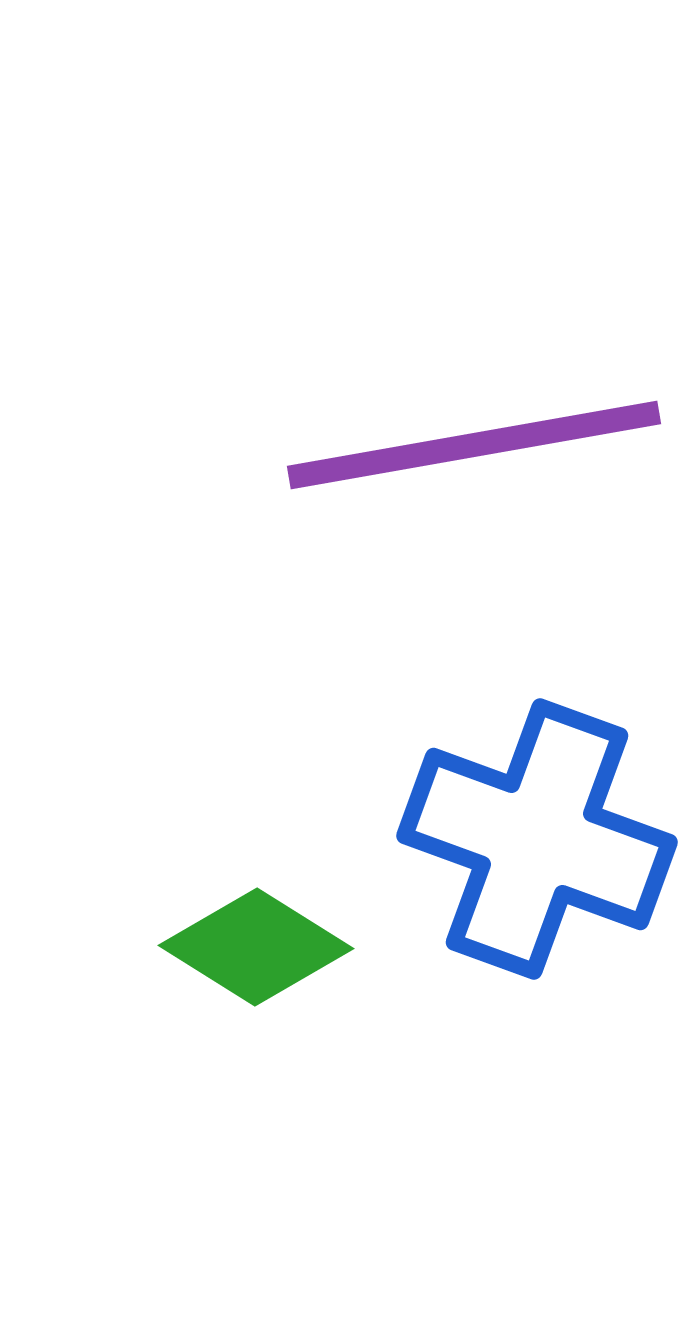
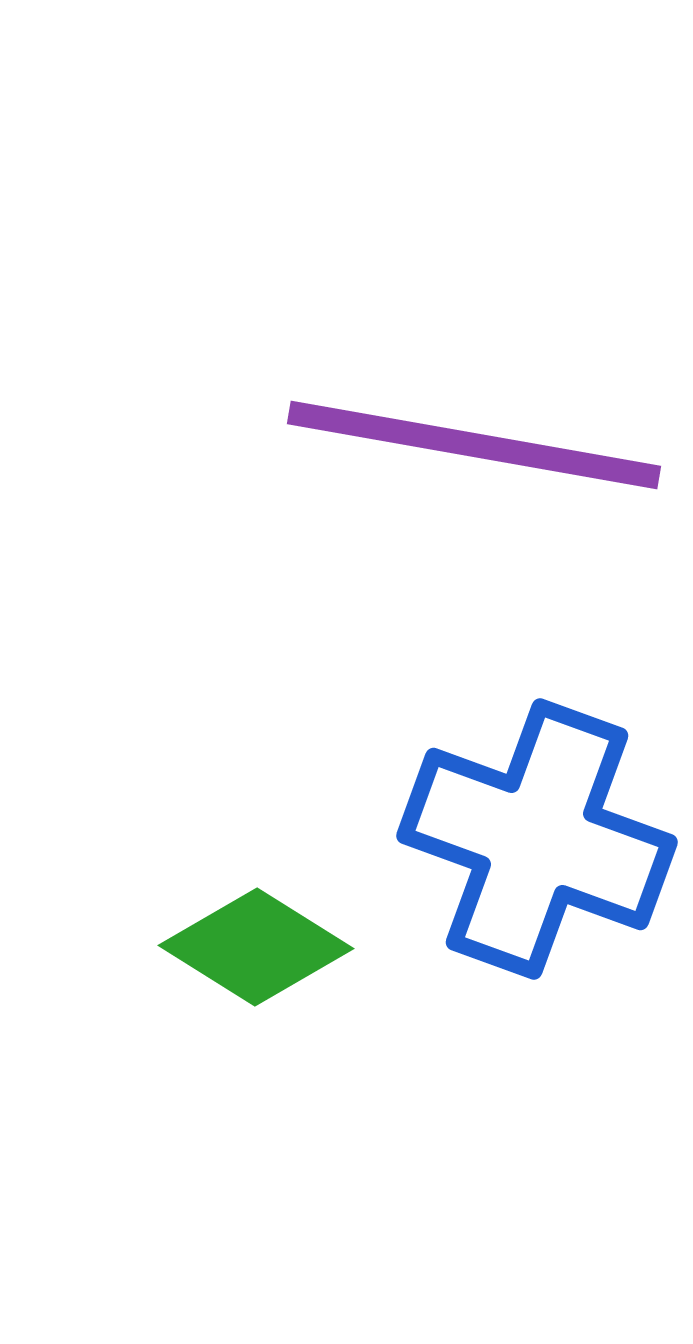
purple line: rotated 20 degrees clockwise
